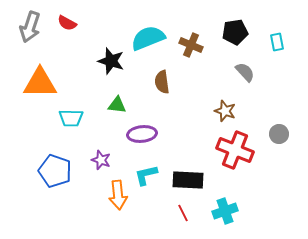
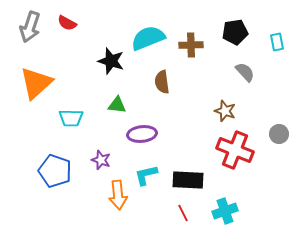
brown cross: rotated 25 degrees counterclockwise
orange triangle: moved 4 px left; rotated 42 degrees counterclockwise
